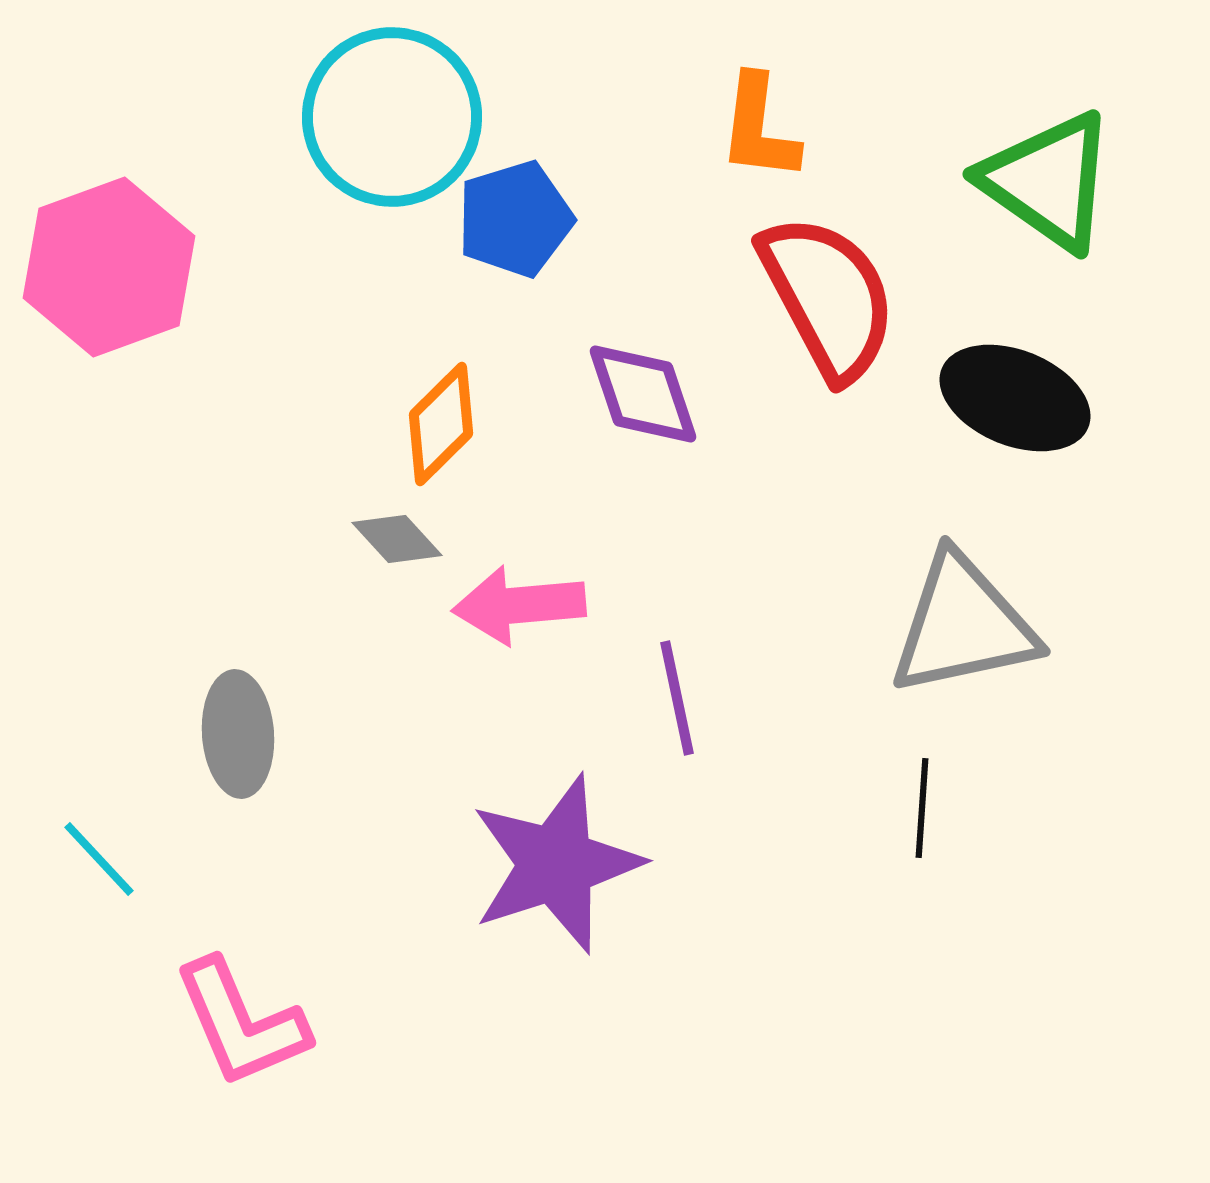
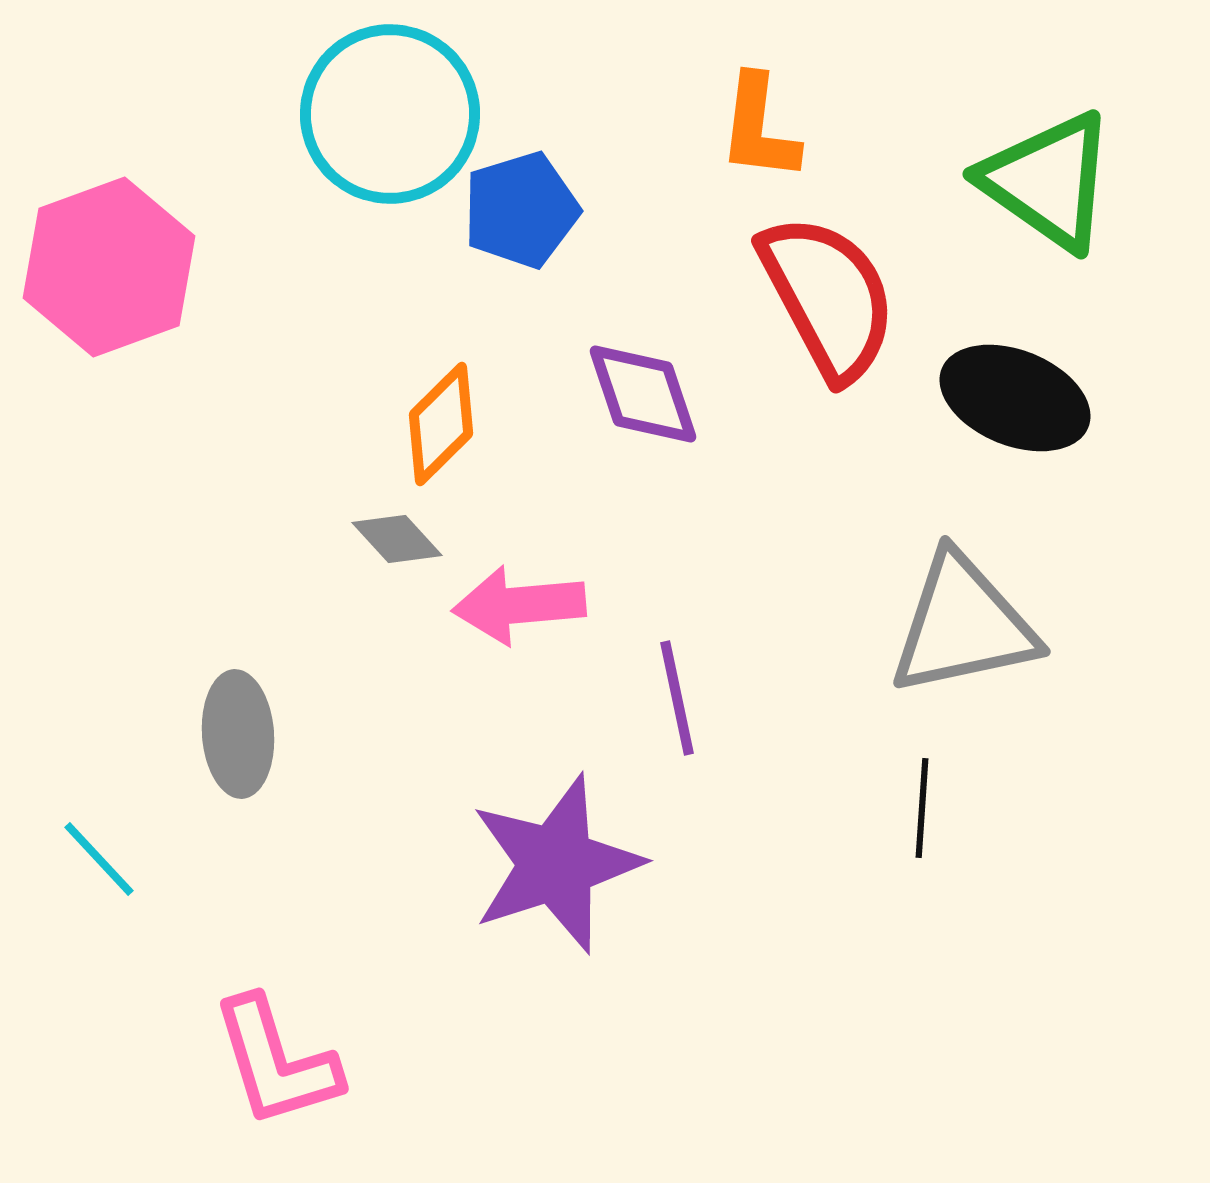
cyan circle: moved 2 px left, 3 px up
blue pentagon: moved 6 px right, 9 px up
pink L-shape: moved 35 px right, 39 px down; rotated 6 degrees clockwise
